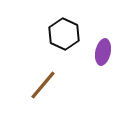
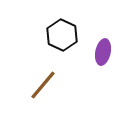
black hexagon: moved 2 px left, 1 px down
